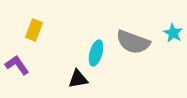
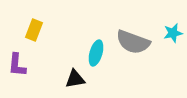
cyan star: rotated 30 degrees clockwise
purple L-shape: rotated 140 degrees counterclockwise
black triangle: moved 3 px left
